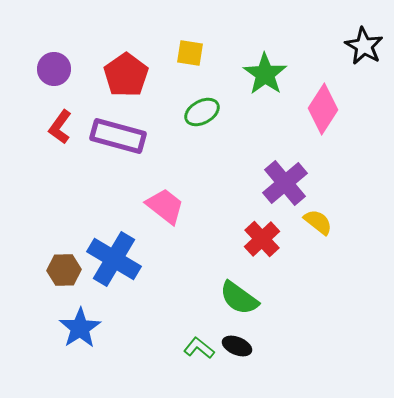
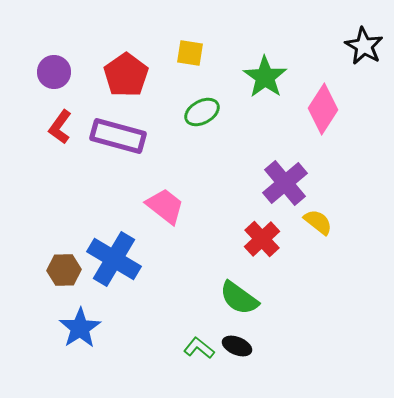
purple circle: moved 3 px down
green star: moved 3 px down
